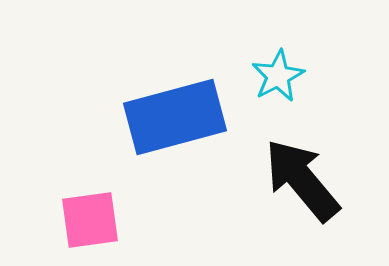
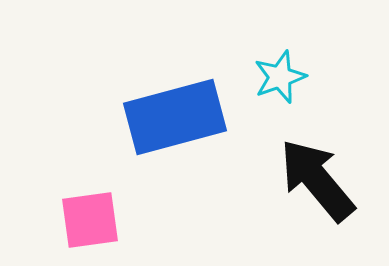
cyan star: moved 2 px right, 1 px down; rotated 8 degrees clockwise
black arrow: moved 15 px right
